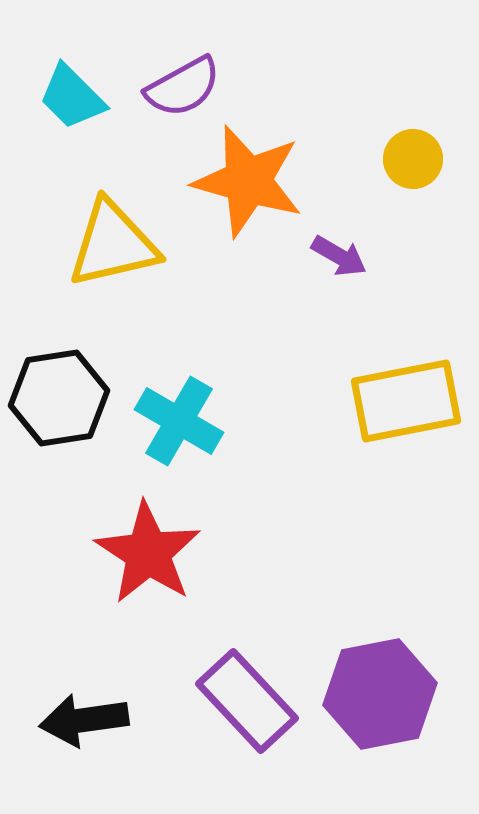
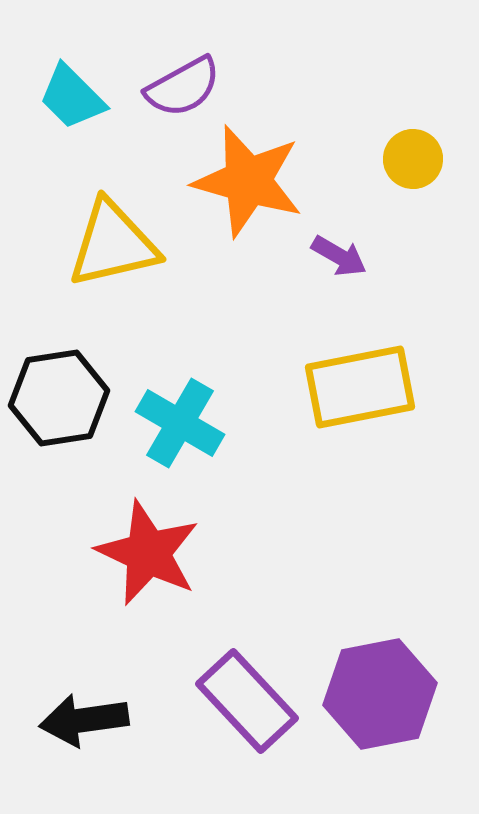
yellow rectangle: moved 46 px left, 14 px up
cyan cross: moved 1 px right, 2 px down
red star: rotated 8 degrees counterclockwise
